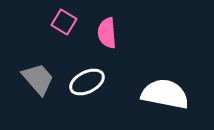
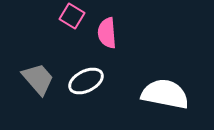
pink square: moved 8 px right, 6 px up
white ellipse: moved 1 px left, 1 px up
